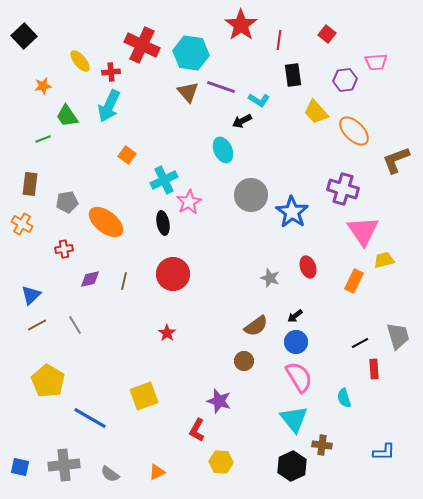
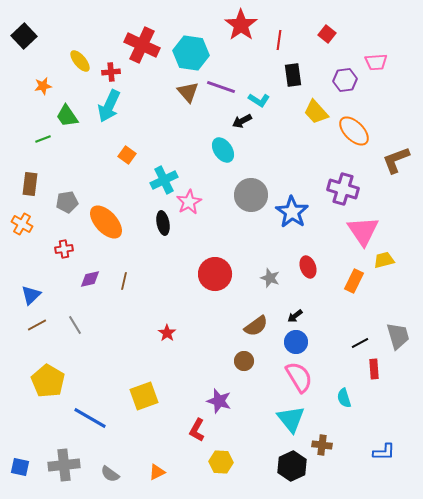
cyan ellipse at (223, 150): rotated 10 degrees counterclockwise
orange ellipse at (106, 222): rotated 9 degrees clockwise
red circle at (173, 274): moved 42 px right
cyan triangle at (294, 419): moved 3 px left
